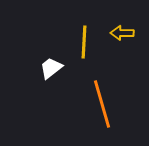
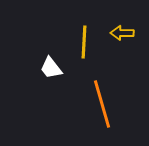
white trapezoid: rotated 90 degrees counterclockwise
